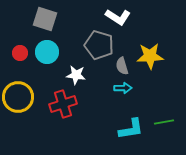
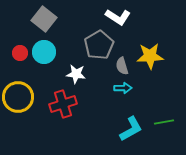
gray square: moved 1 px left; rotated 20 degrees clockwise
gray pentagon: rotated 24 degrees clockwise
cyan circle: moved 3 px left
white star: moved 1 px up
cyan L-shape: rotated 20 degrees counterclockwise
